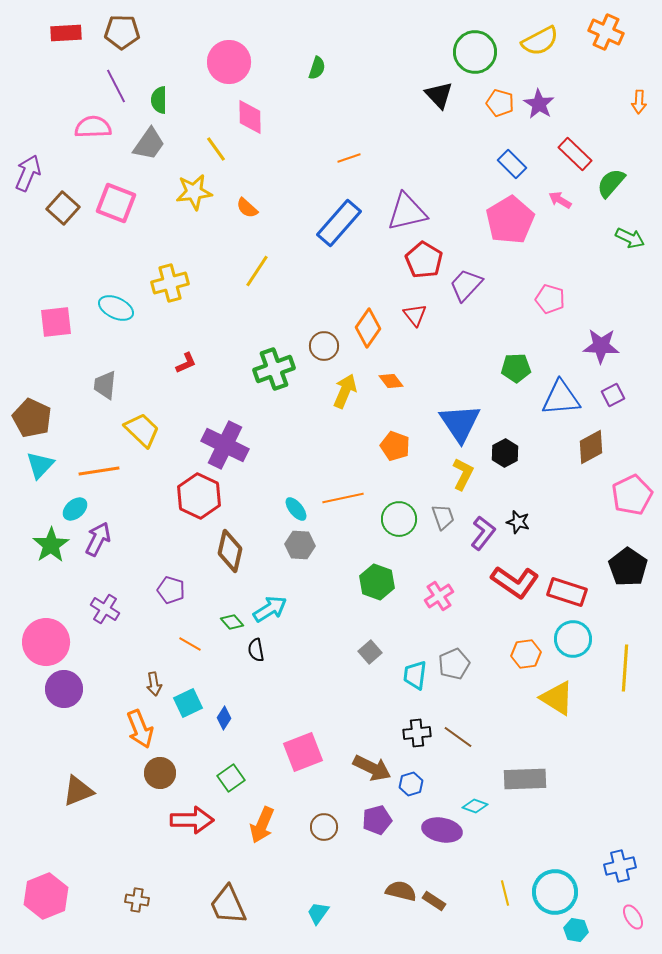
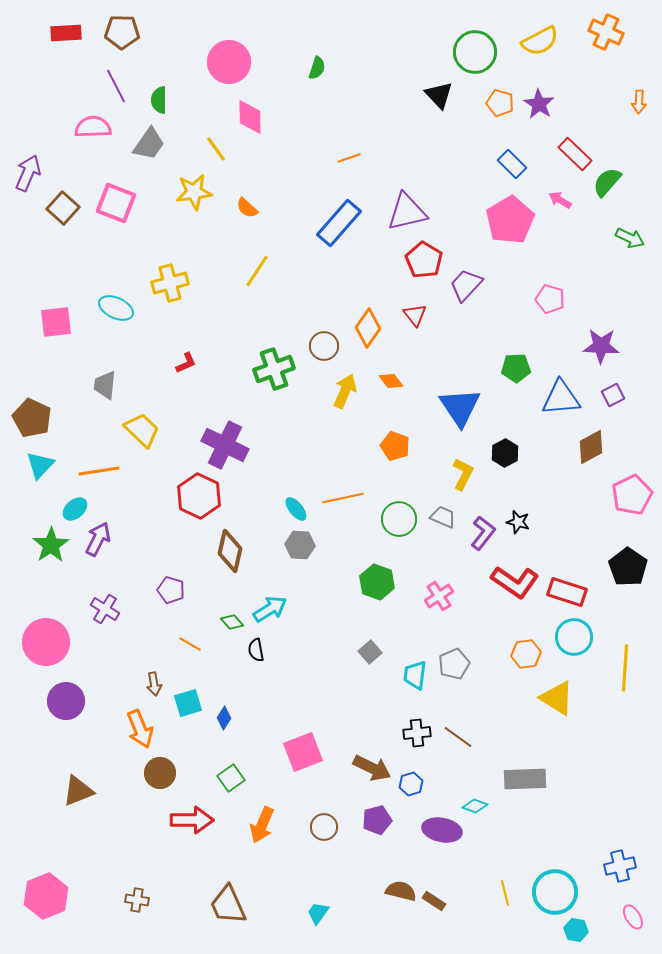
green semicircle at (611, 183): moved 4 px left, 1 px up
blue triangle at (460, 423): moved 16 px up
gray trapezoid at (443, 517): rotated 48 degrees counterclockwise
cyan circle at (573, 639): moved 1 px right, 2 px up
purple circle at (64, 689): moved 2 px right, 12 px down
cyan square at (188, 703): rotated 8 degrees clockwise
